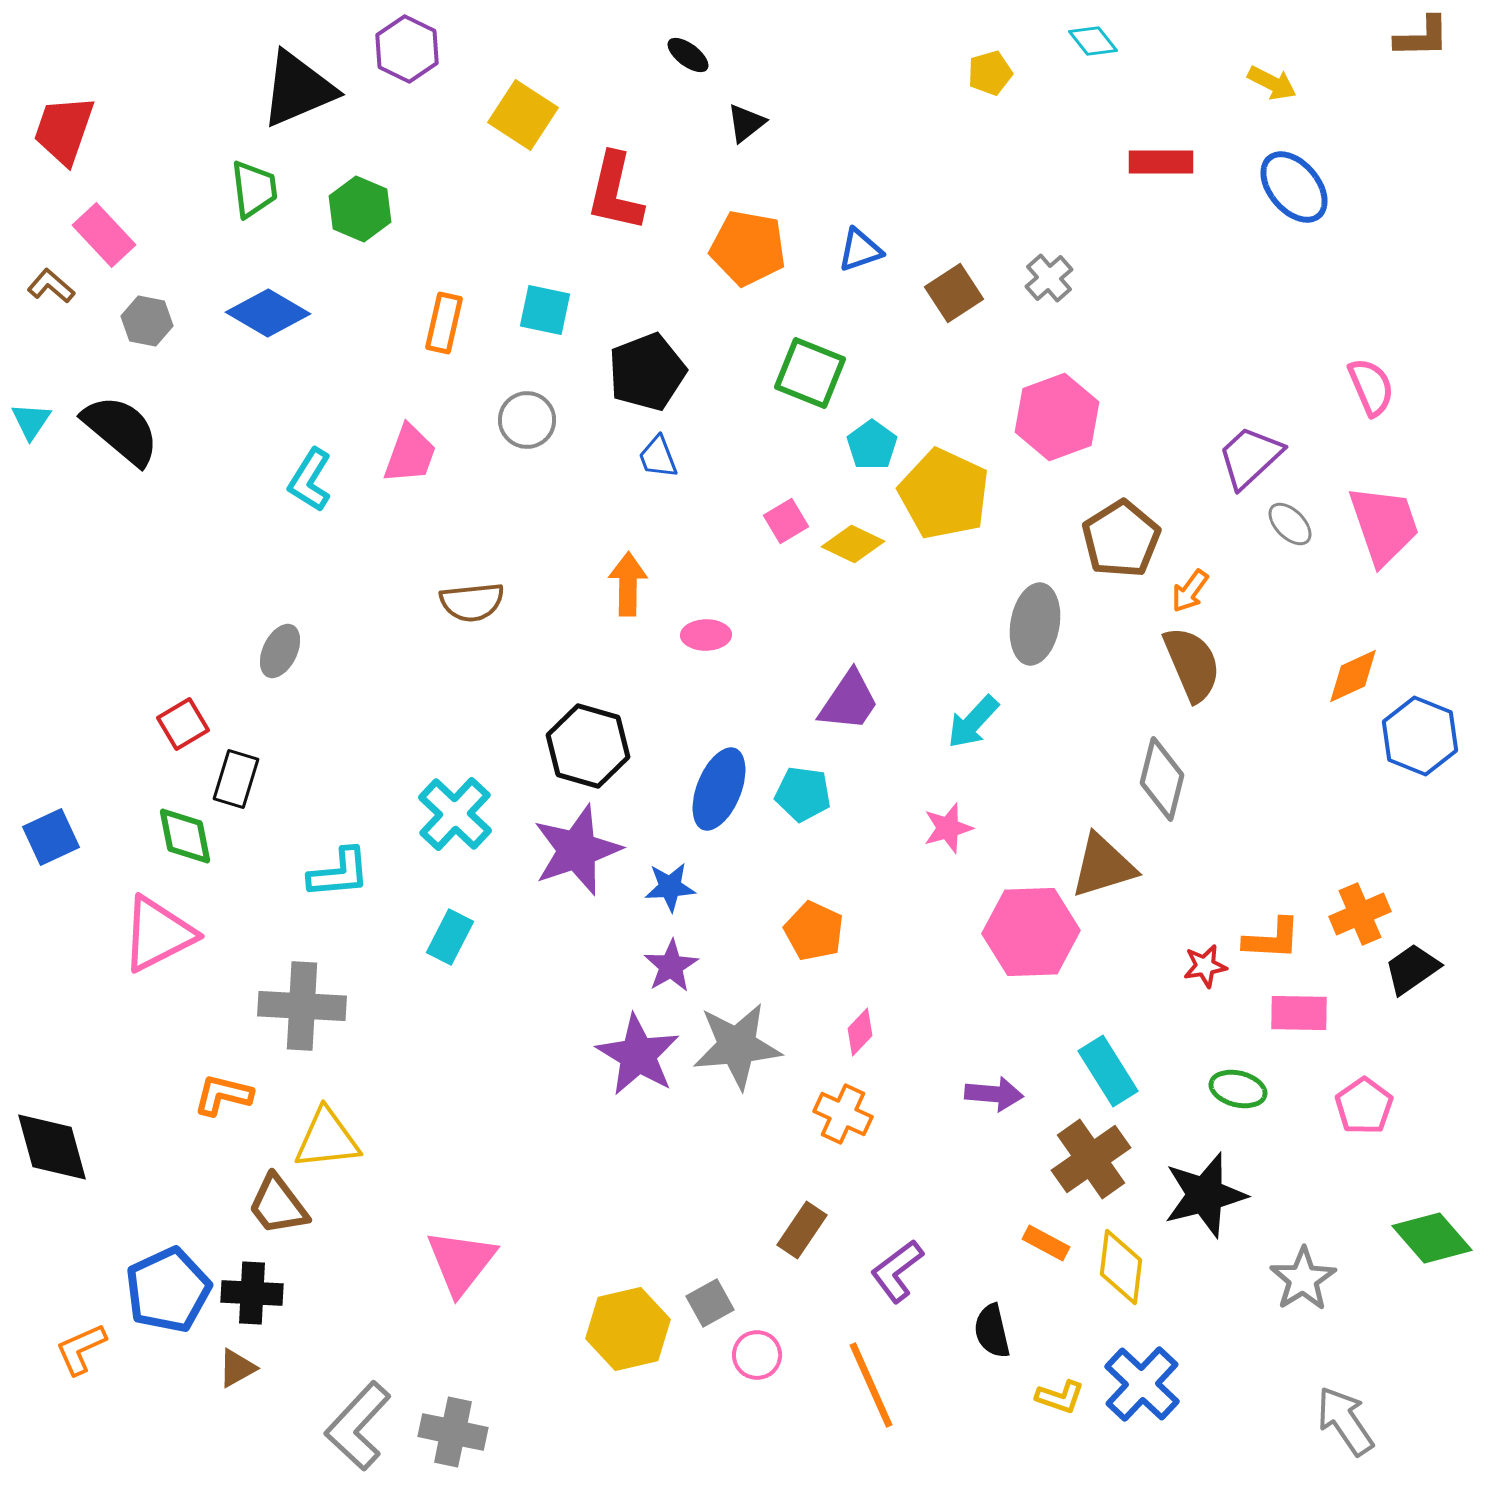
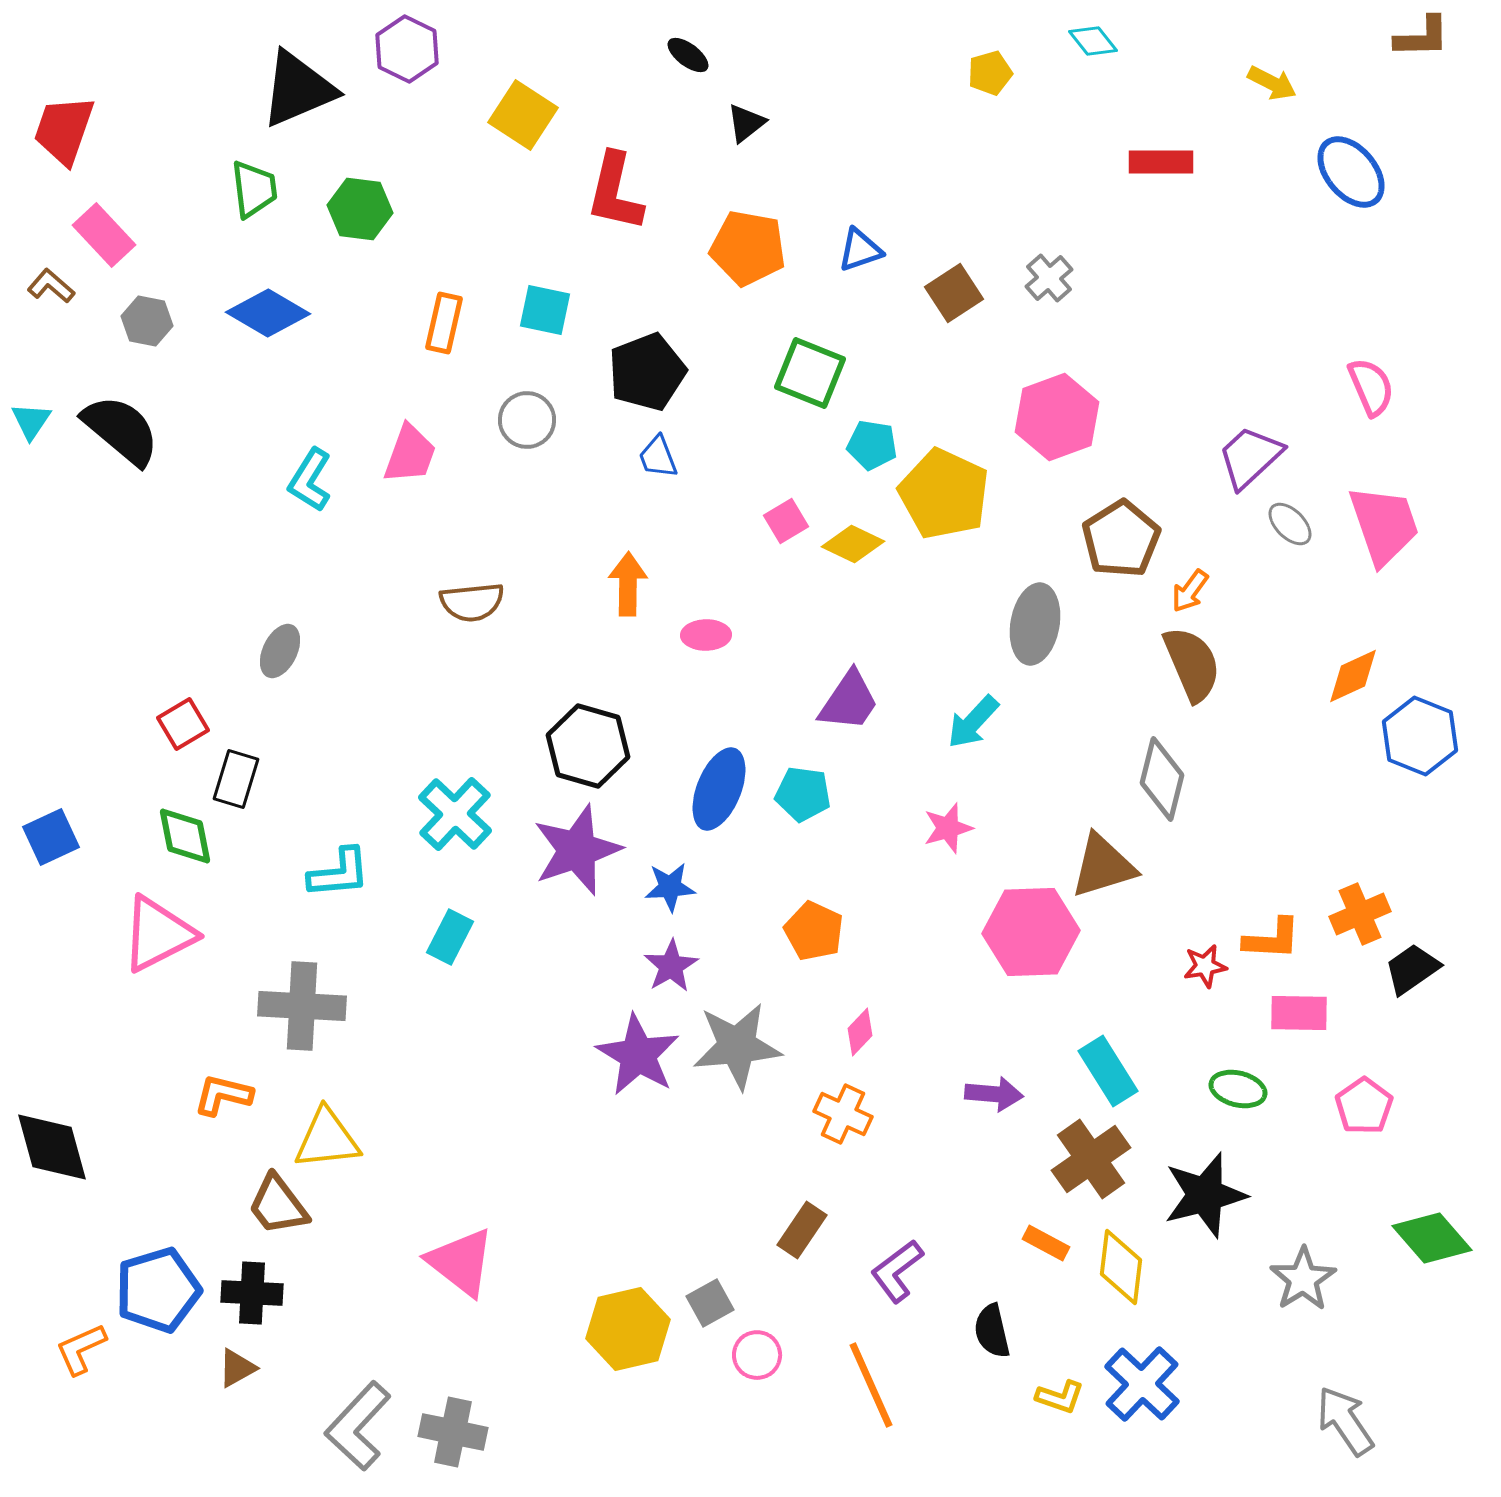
blue ellipse at (1294, 187): moved 57 px right, 15 px up
green hexagon at (360, 209): rotated 16 degrees counterclockwise
cyan pentagon at (872, 445): rotated 27 degrees counterclockwise
pink triangle at (461, 1262): rotated 30 degrees counterclockwise
blue pentagon at (168, 1290): moved 10 px left; rotated 8 degrees clockwise
